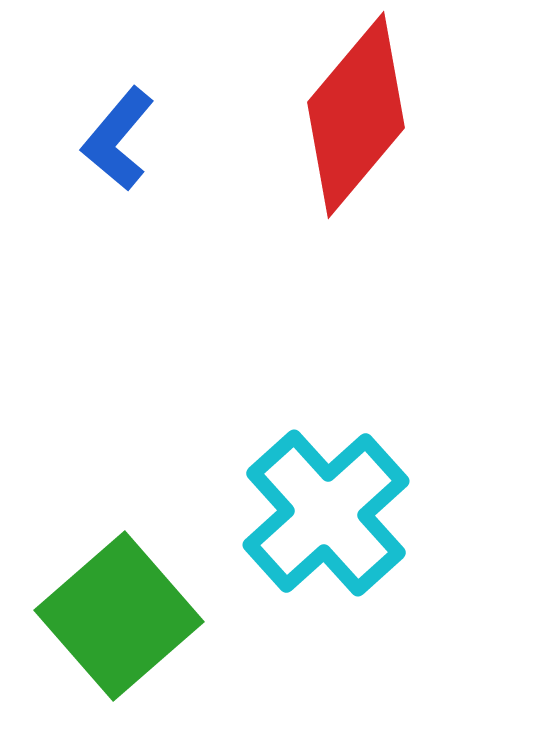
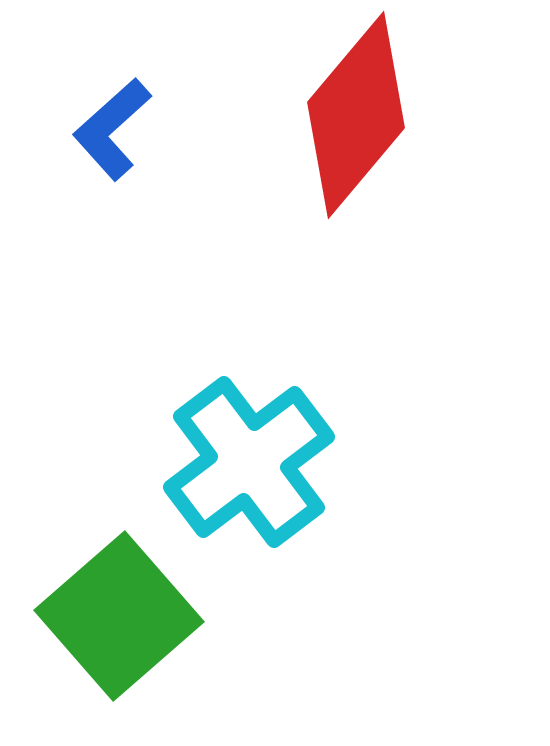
blue L-shape: moved 6 px left, 10 px up; rotated 8 degrees clockwise
cyan cross: moved 77 px left, 51 px up; rotated 5 degrees clockwise
